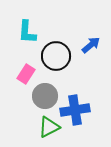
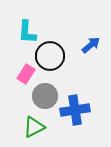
black circle: moved 6 px left
green triangle: moved 15 px left
